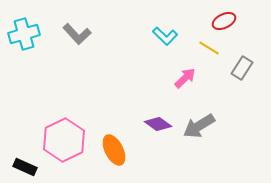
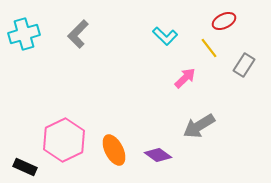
gray L-shape: moved 1 px right; rotated 88 degrees clockwise
yellow line: rotated 20 degrees clockwise
gray rectangle: moved 2 px right, 3 px up
purple diamond: moved 31 px down
